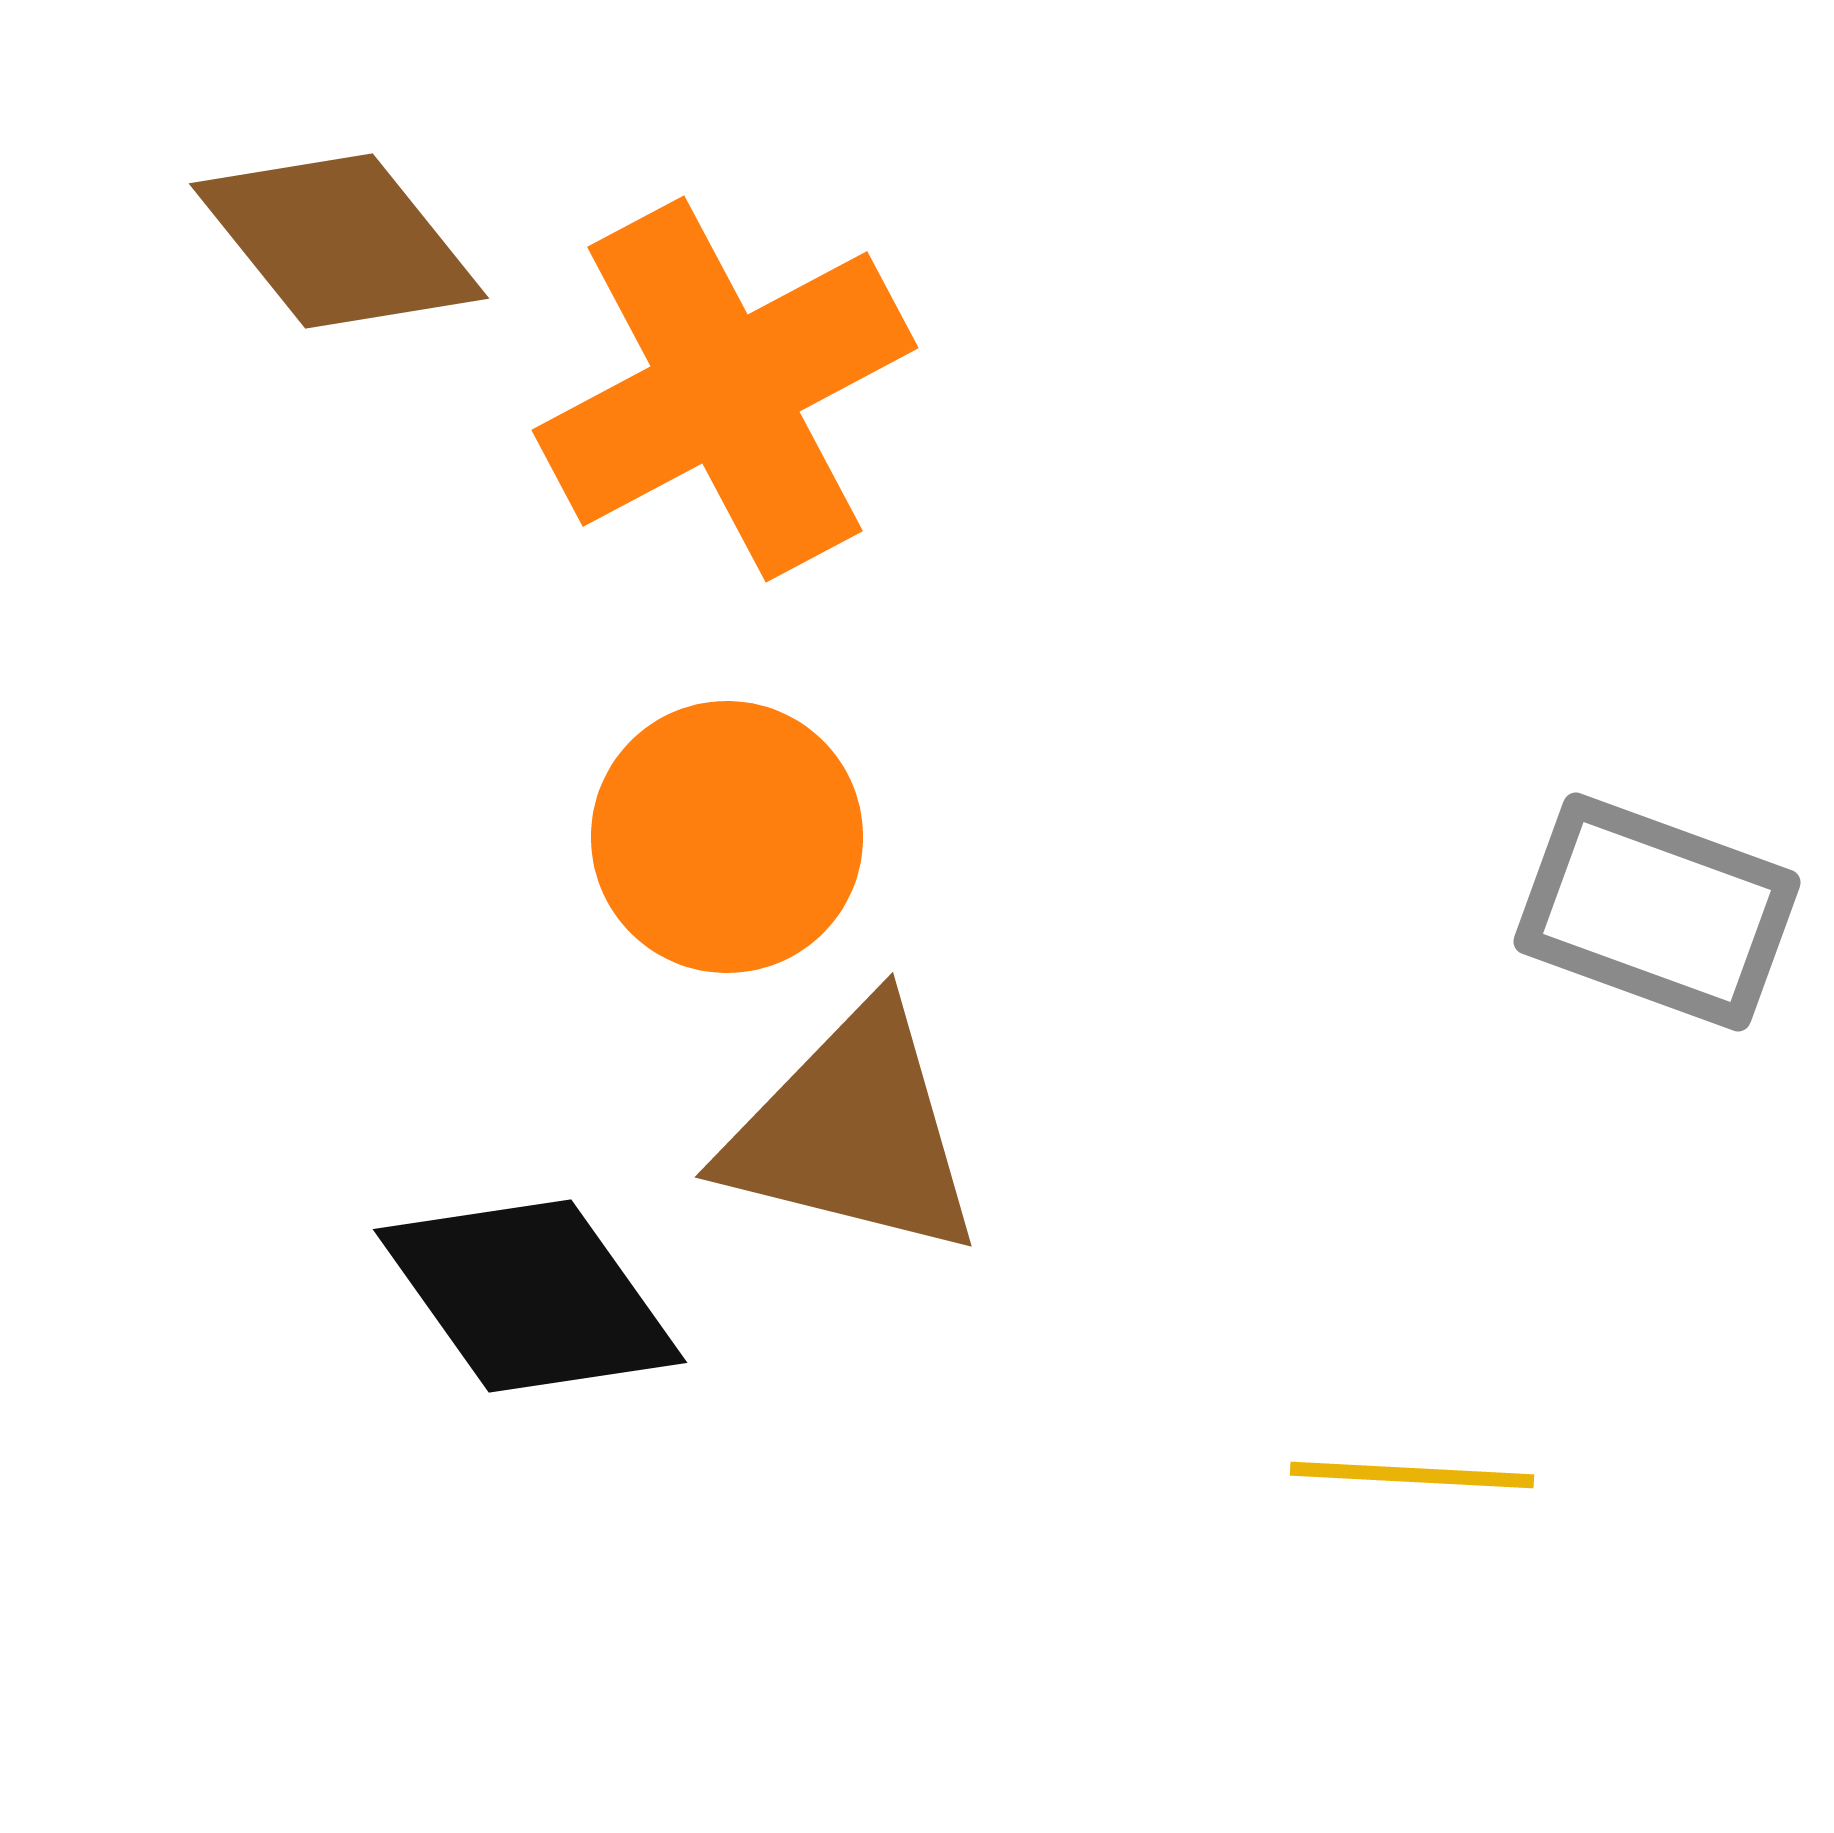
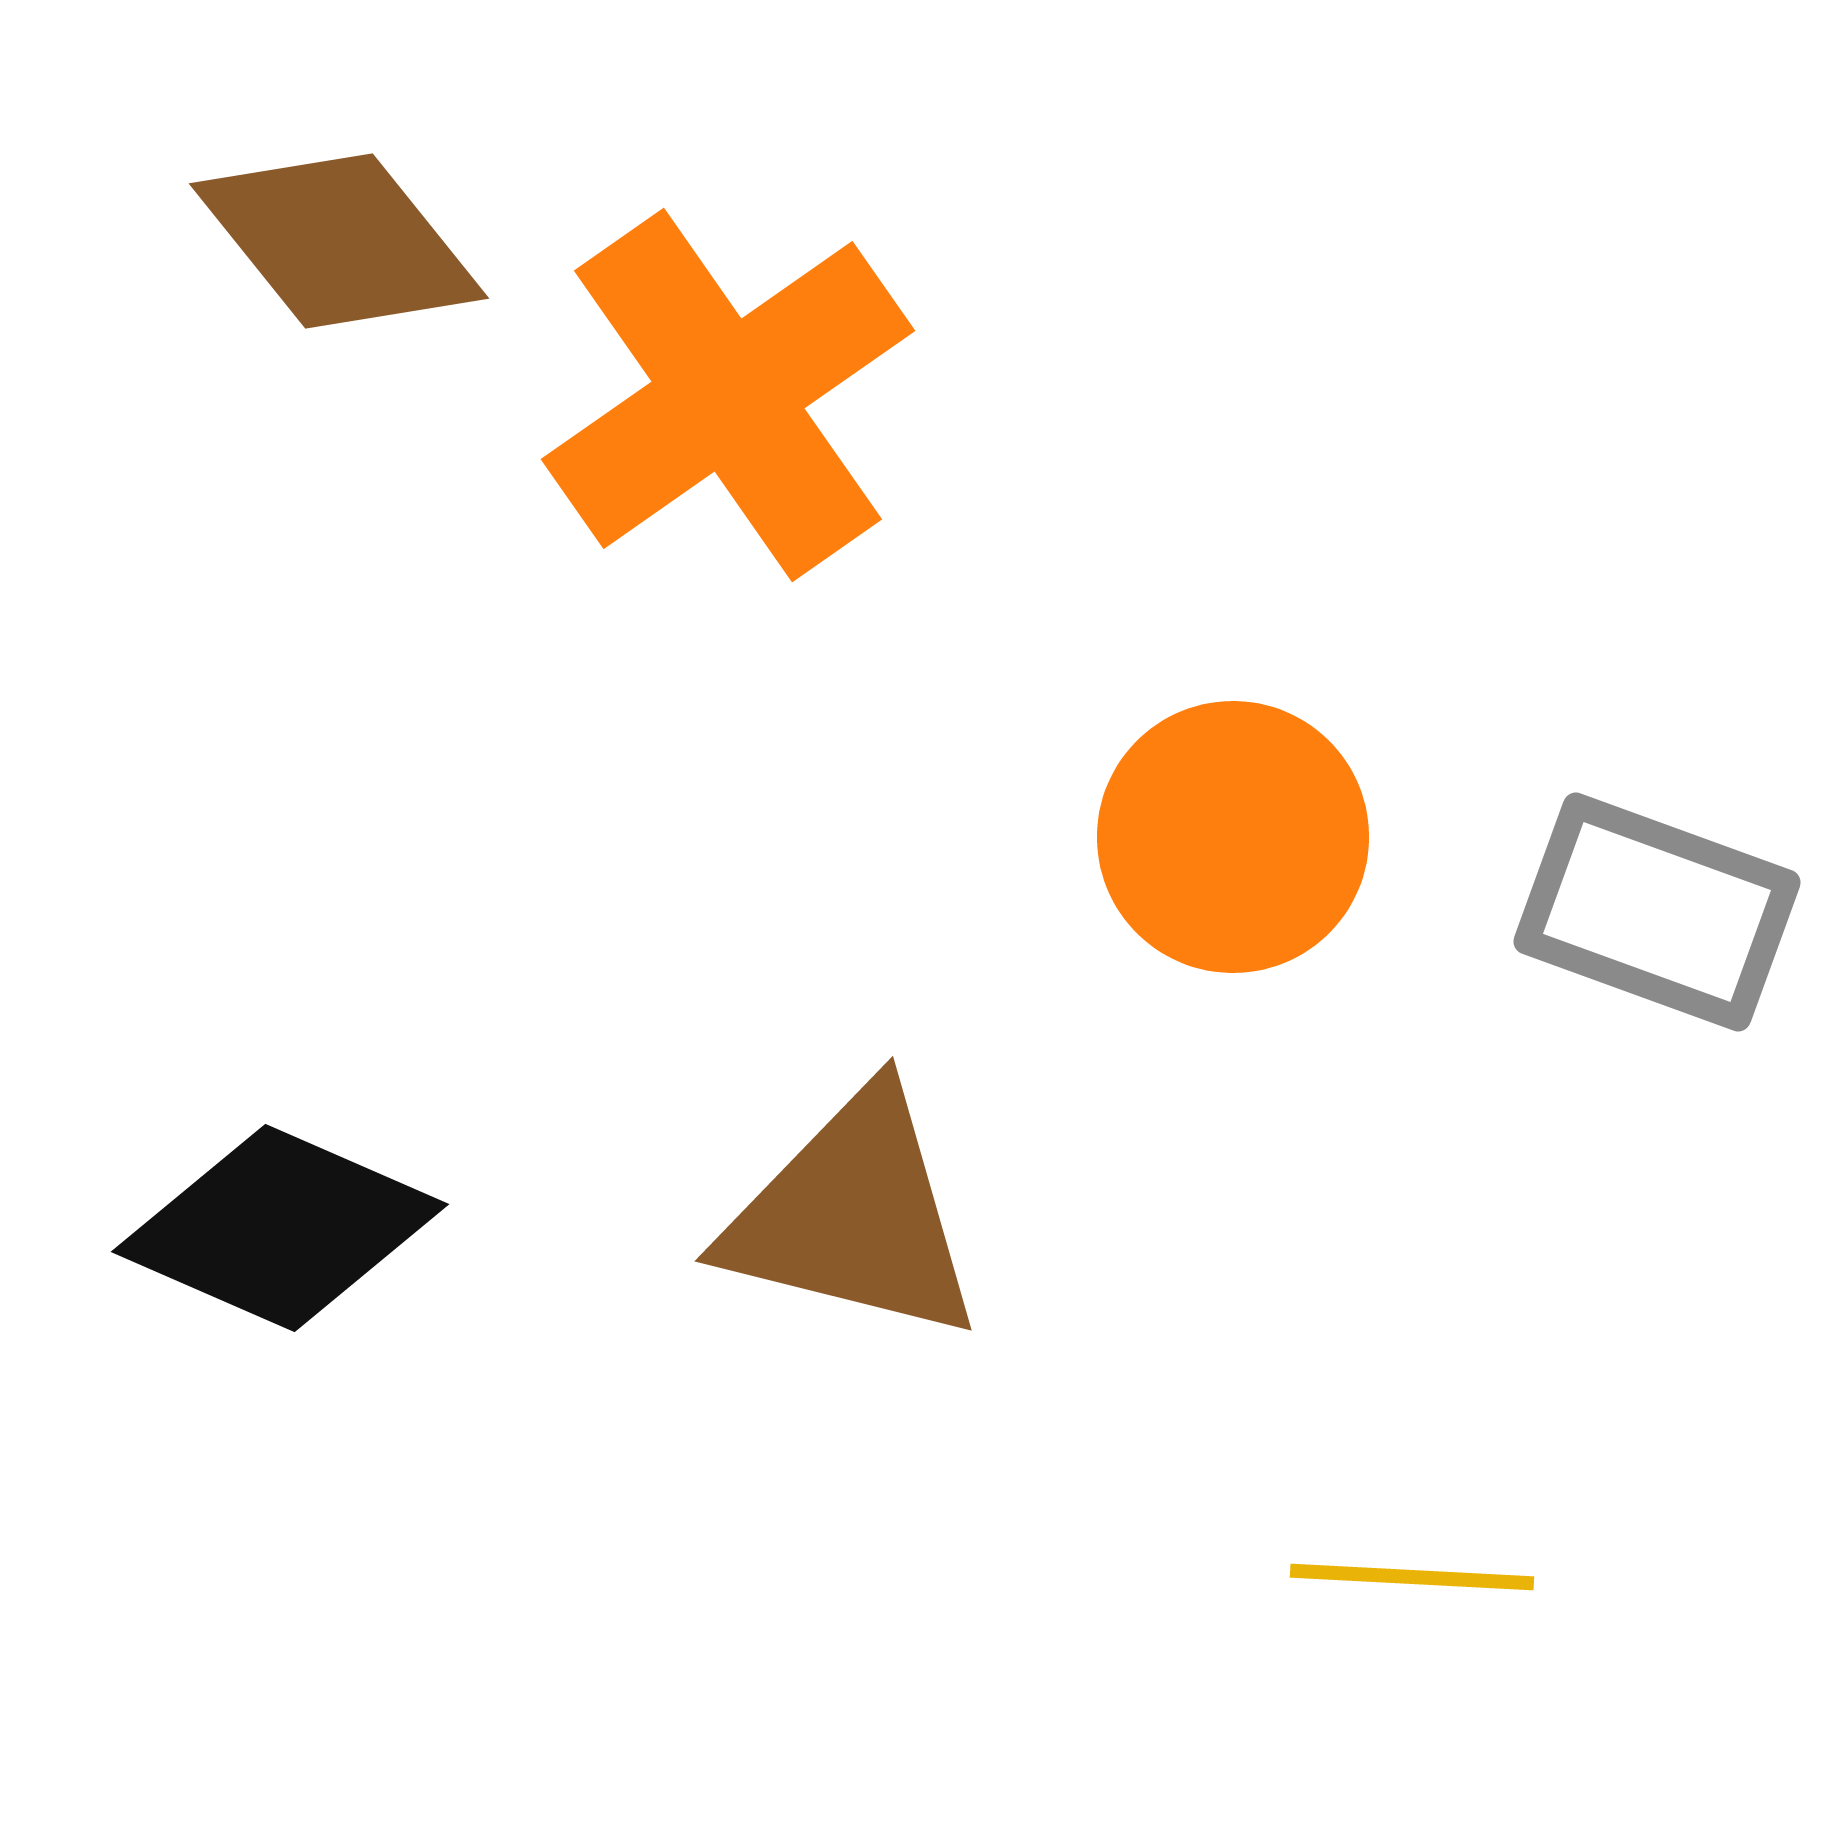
orange cross: moved 3 px right, 6 px down; rotated 7 degrees counterclockwise
orange circle: moved 506 px right
brown triangle: moved 84 px down
black diamond: moved 250 px left, 68 px up; rotated 31 degrees counterclockwise
yellow line: moved 102 px down
